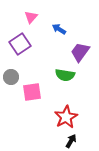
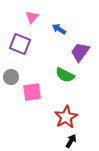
pink triangle: moved 1 px right
purple square: rotated 35 degrees counterclockwise
green semicircle: rotated 18 degrees clockwise
